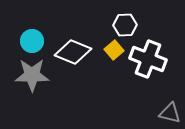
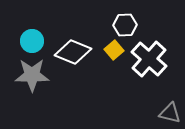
white cross: moved 1 px right; rotated 21 degrees clockwise
